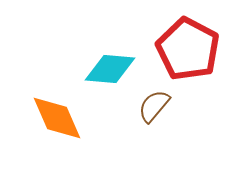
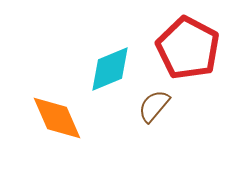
red pentagon: moved 1 px up
cyan diamond: rotated 27 degrees counterclockwise
